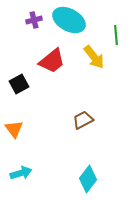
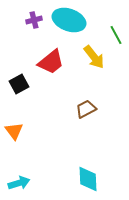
cyan ellipse: rotated 8 degrees counterclockwise
green line: rotated 24 degrees counterclockwise
red trapezoid: moved 1 px left, 1 px down
brown trapezoid: moved 3 px right, 11 px up
orange triangle: moved 2 px down
cyan arrow: moved 2 px left, 10 px down
cyan diamond: rotated 40 degrees counterclockwise
